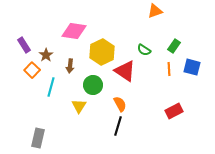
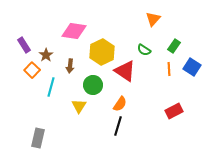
orange triangle: moved 2 px left, 8 px down; rotated 28 degrees counterclockwise
blue square: rotated 18 degrees clockwise
orange semicircle: rotated 63 degrees clockwise
